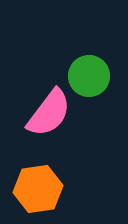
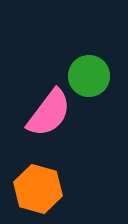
orange hexagon: rotated 24 degrees clockwise
